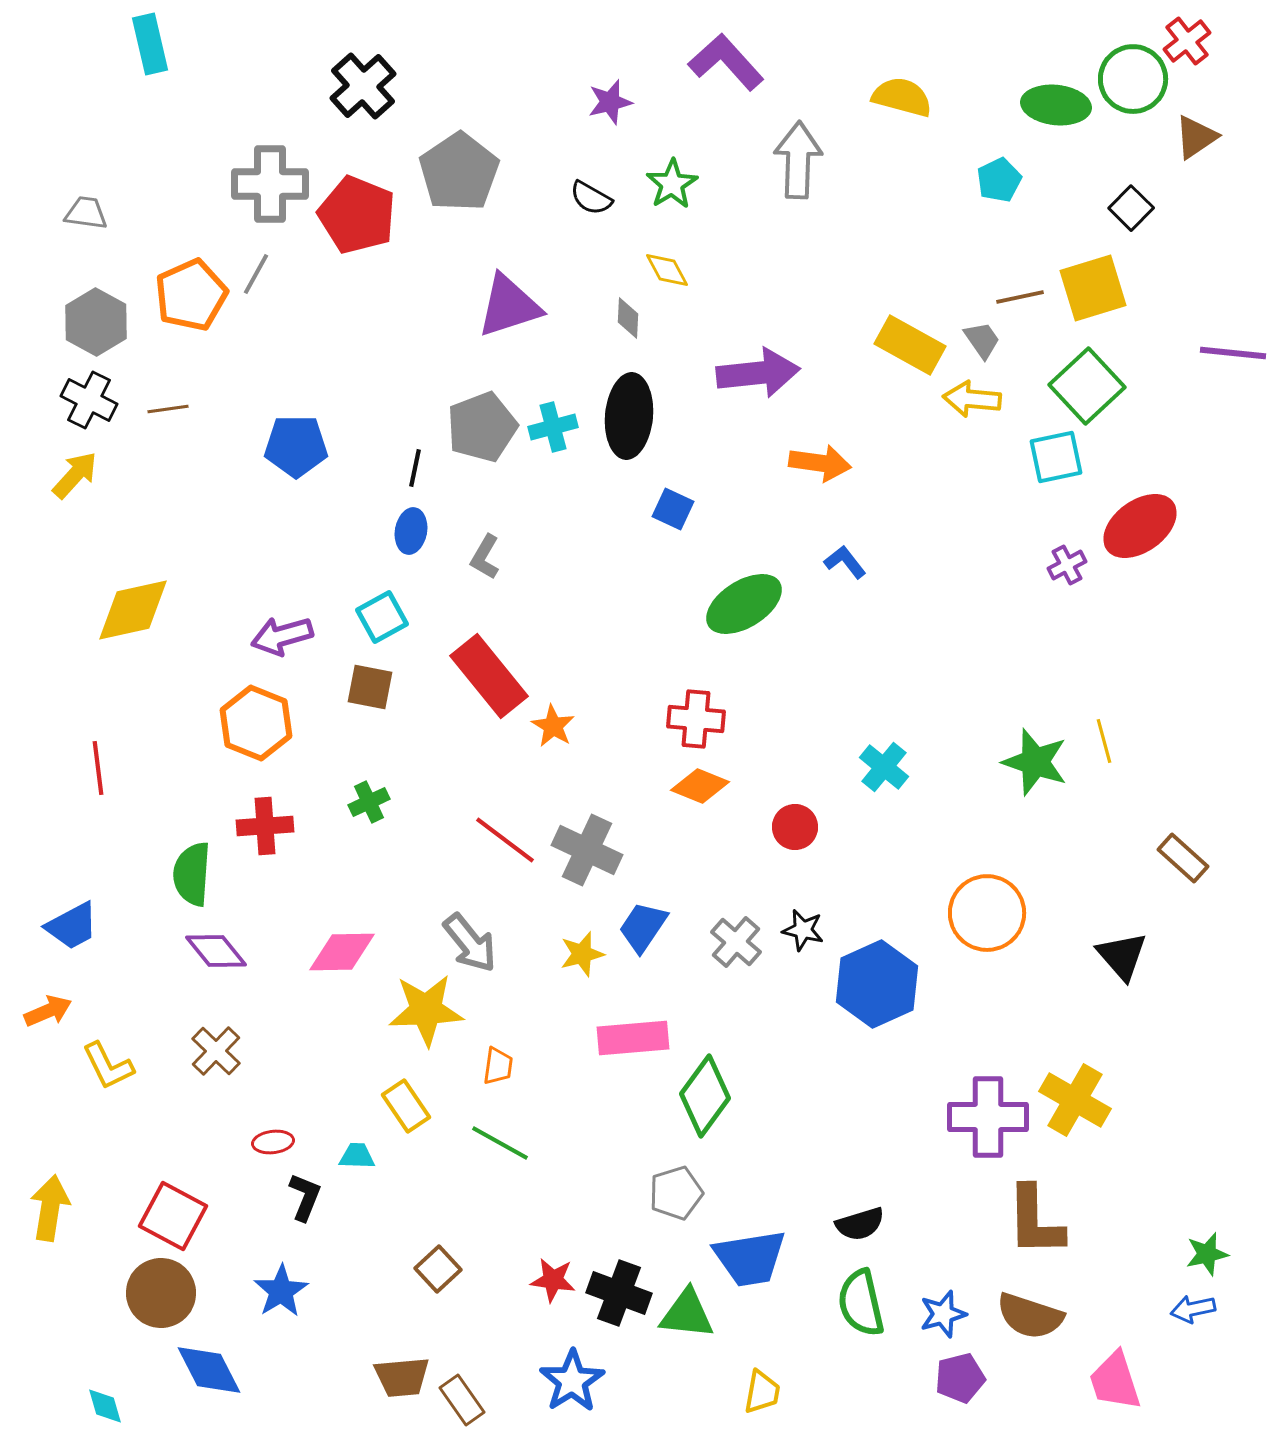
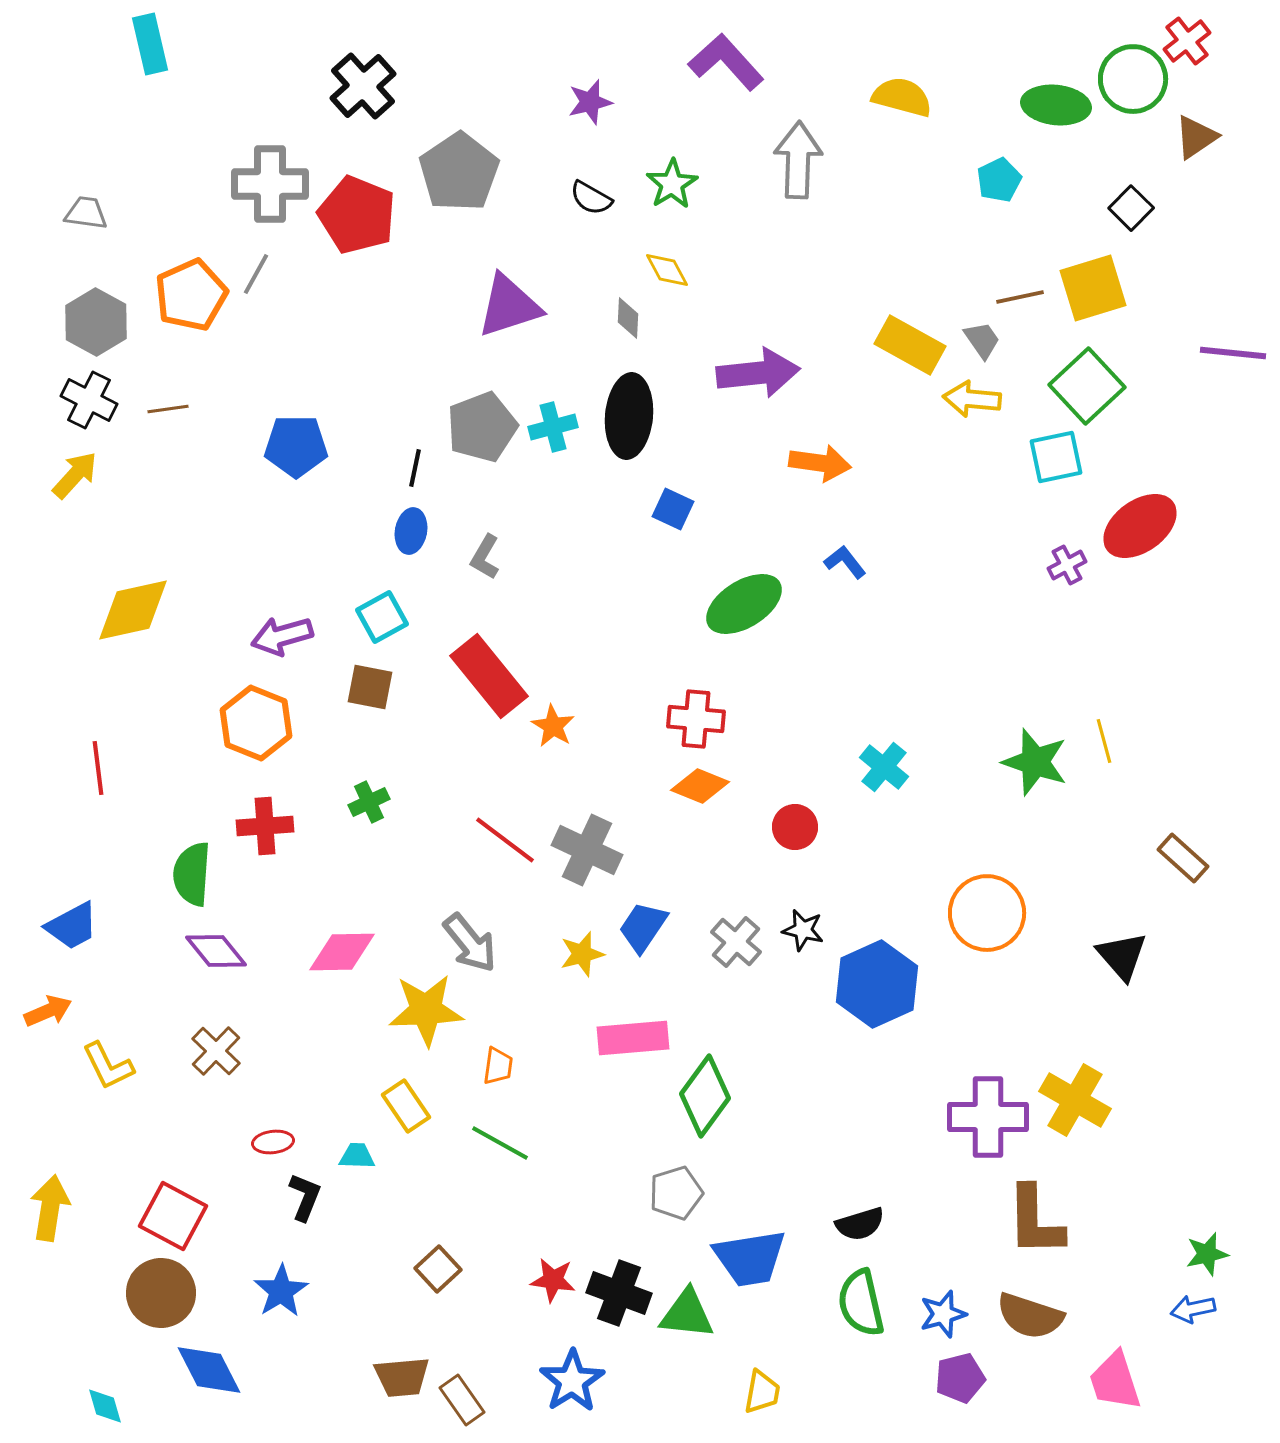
purple star at (610, 102): moved 20 px left
